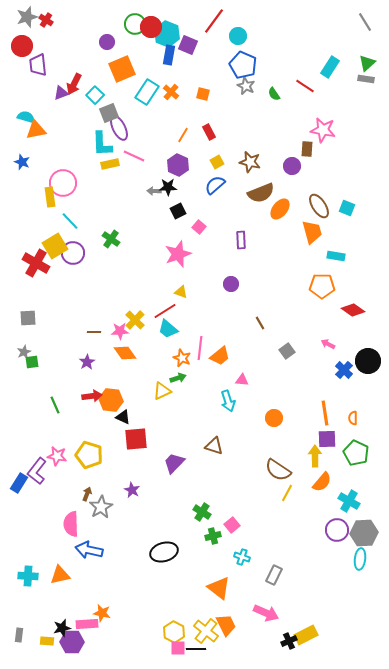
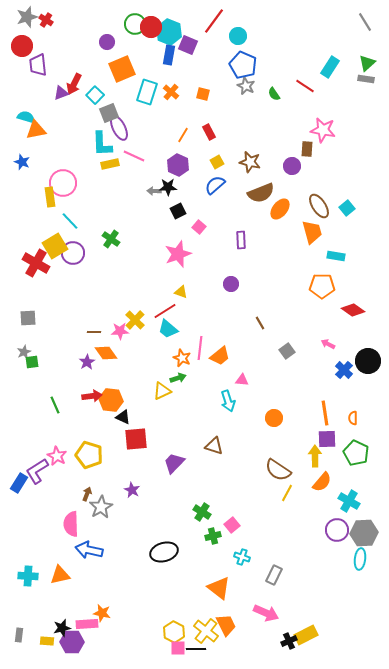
cyan hexagon at (167, 34): moved 2 px right, 2 px up
cyan rectangle at (147, 92): rotated 15 degrees counterclockwise
cyan square at (347, 208): rotated 28 degrees clockwise
orange diamond at (125, 353): moved 19 px left
pink star at (57, 456): rotated 18 degrees clockwise
purple L-shape at (37, 471): rotated 20 degrees clockwise
